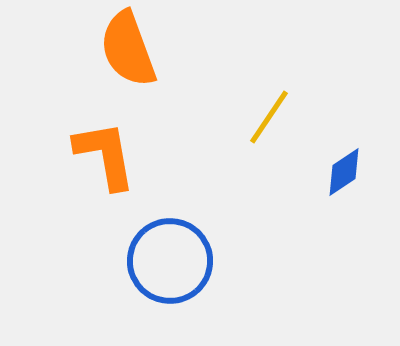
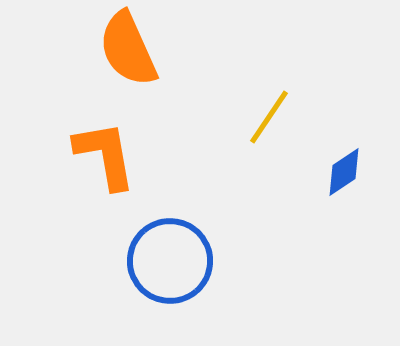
orange semicircle: rotated 4 degrees counterclockwise
